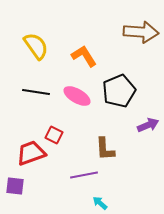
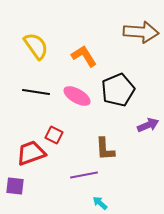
black pentagon: moved 1 px left, 1 px up
